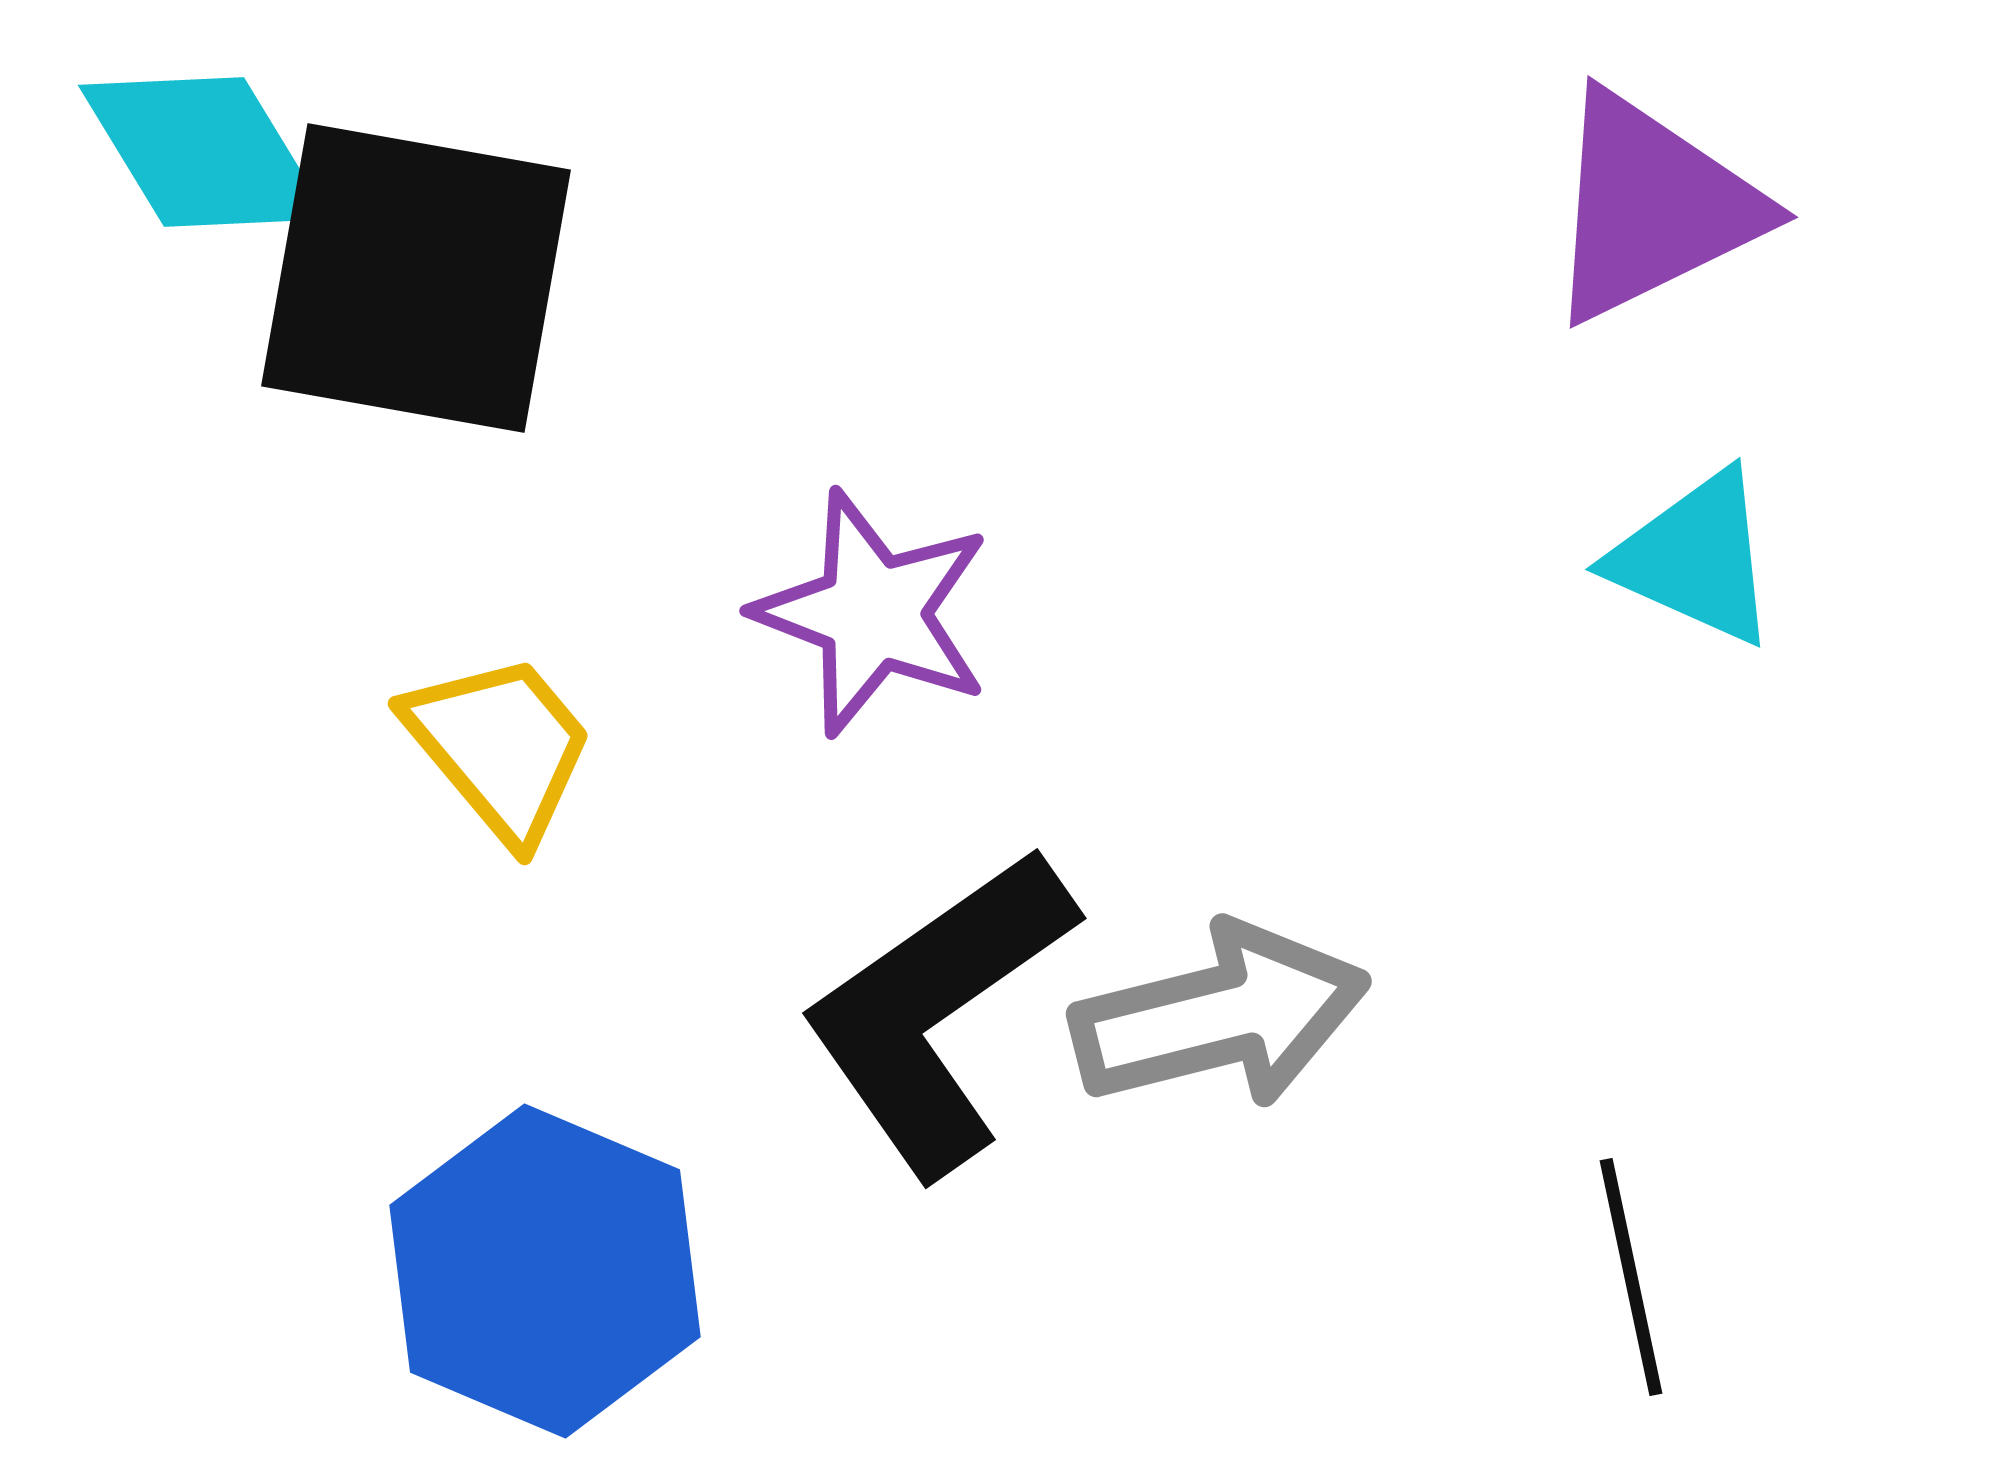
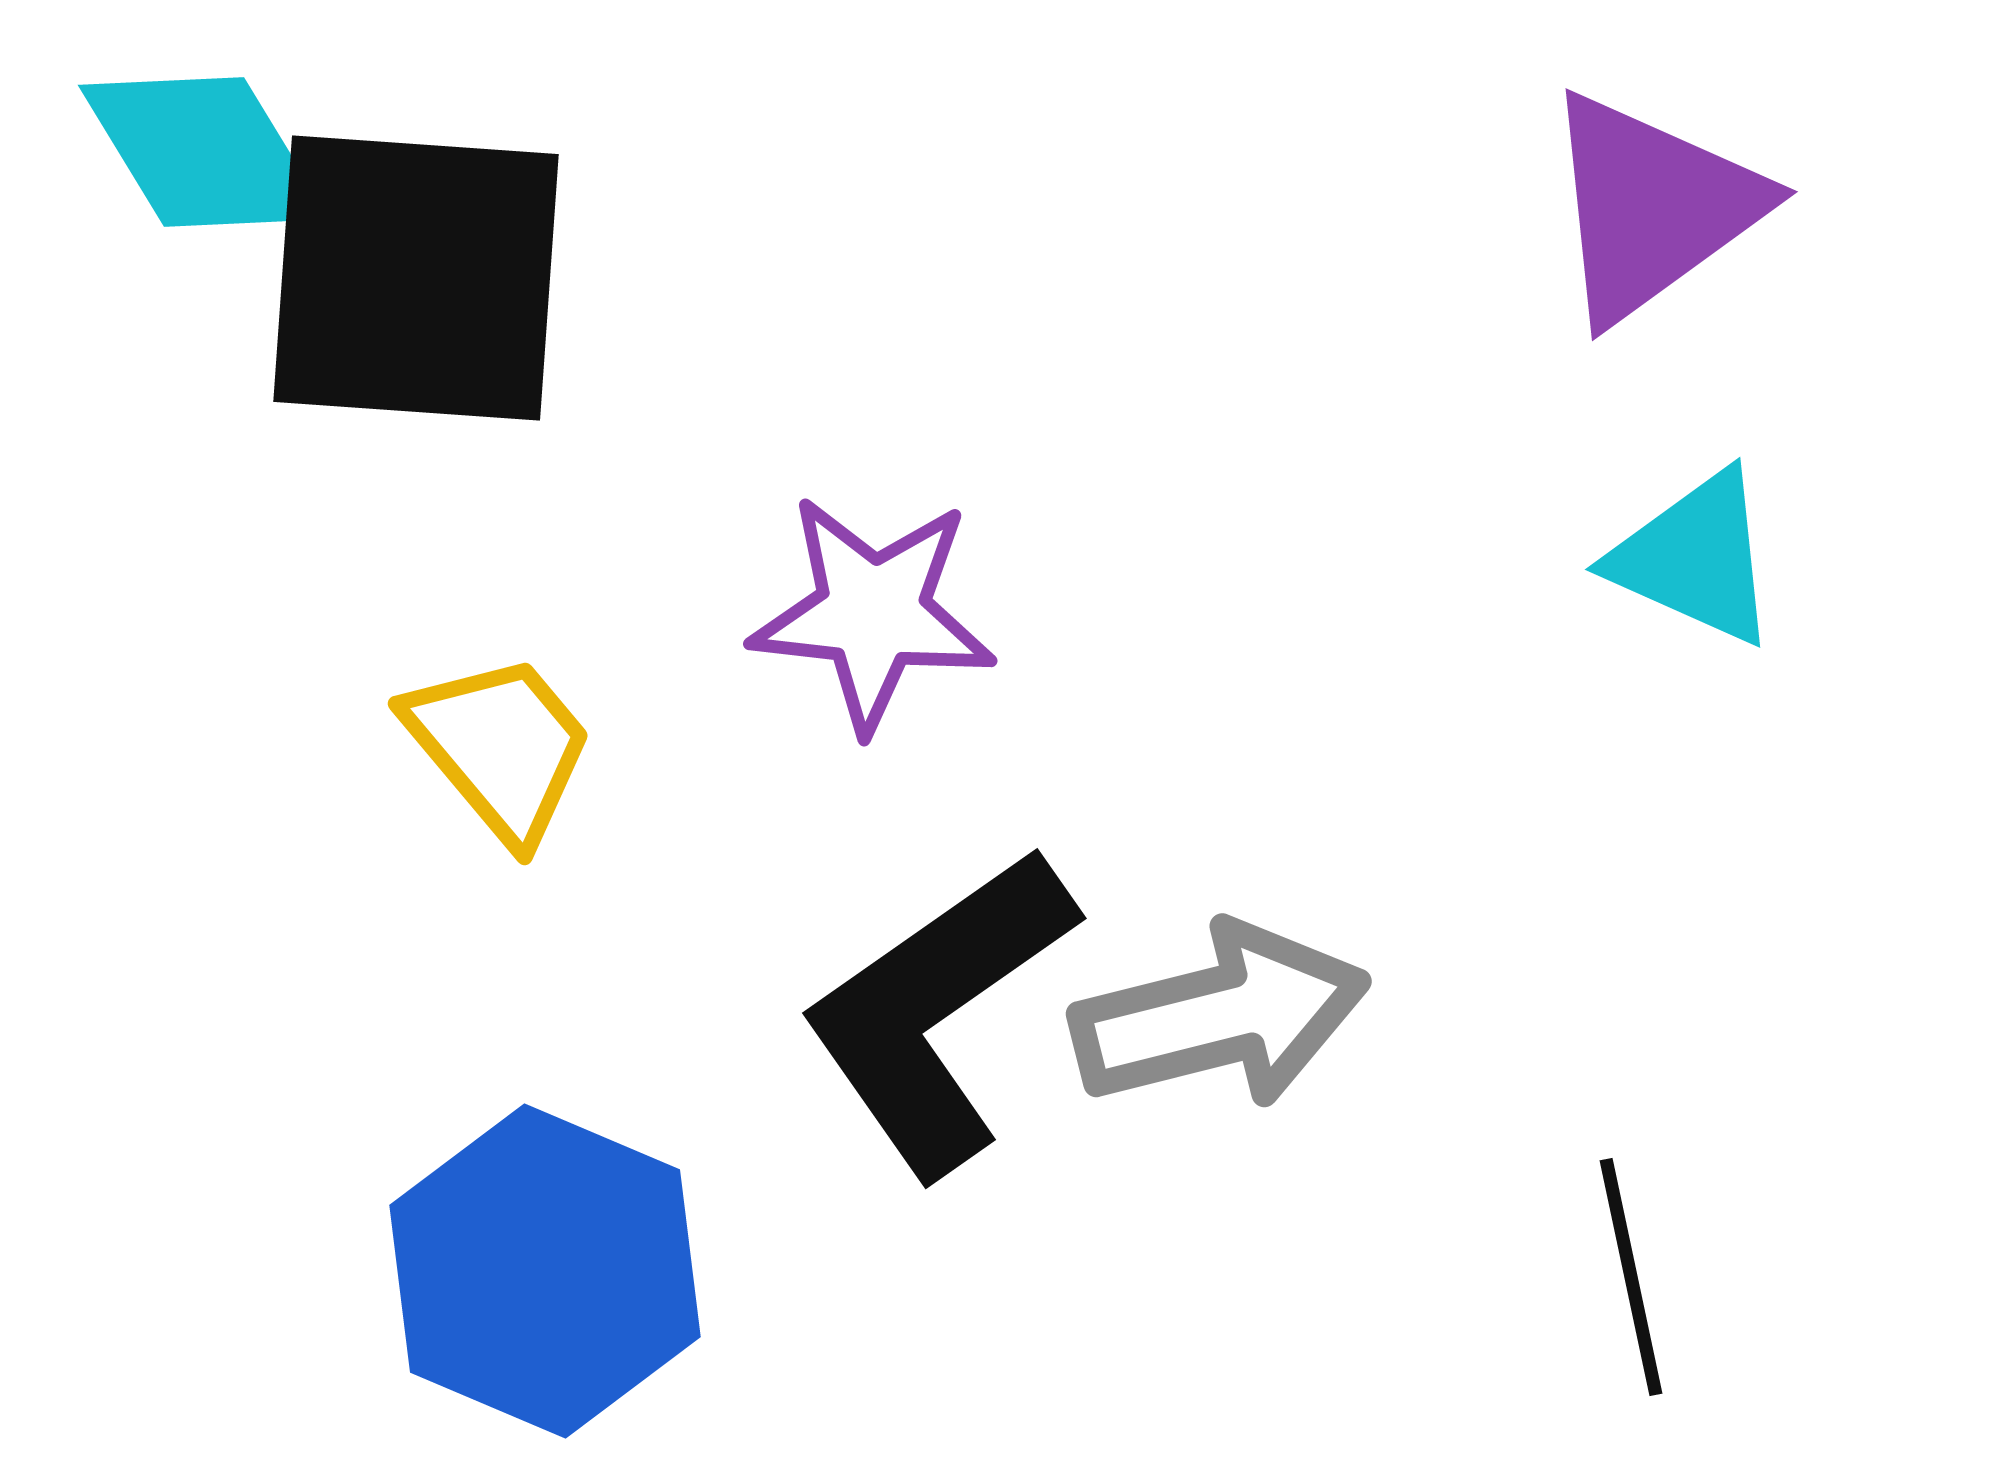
purple triangle: rotated 10 degrees counterclockwise
black square: rotated 6 degrees counterclockwise
purple star: rotated 15 degrees counterclockwise
